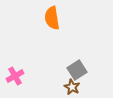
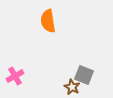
orange semicircle: moved 4 px left, 3 px down
gray square: moved 7 px right, 5 px down; rotated 36 degrees counterclockwise
